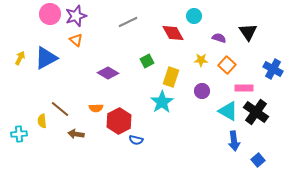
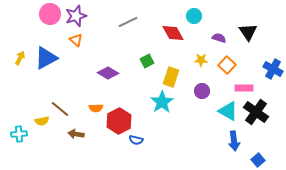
yellow semicircle: rotated 96 degrees counterclockwise
